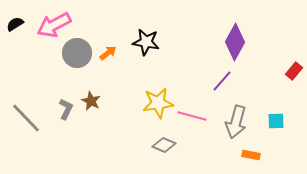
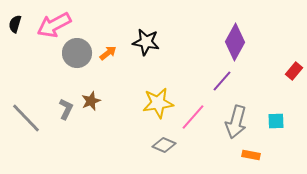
black semicircle: rotated 42 degrees counterclockwise
brown star: rotated 24 degrees clockwise
pink line: moved 1 px right, 1 px down; rotated 64 degrees counterclockwise
